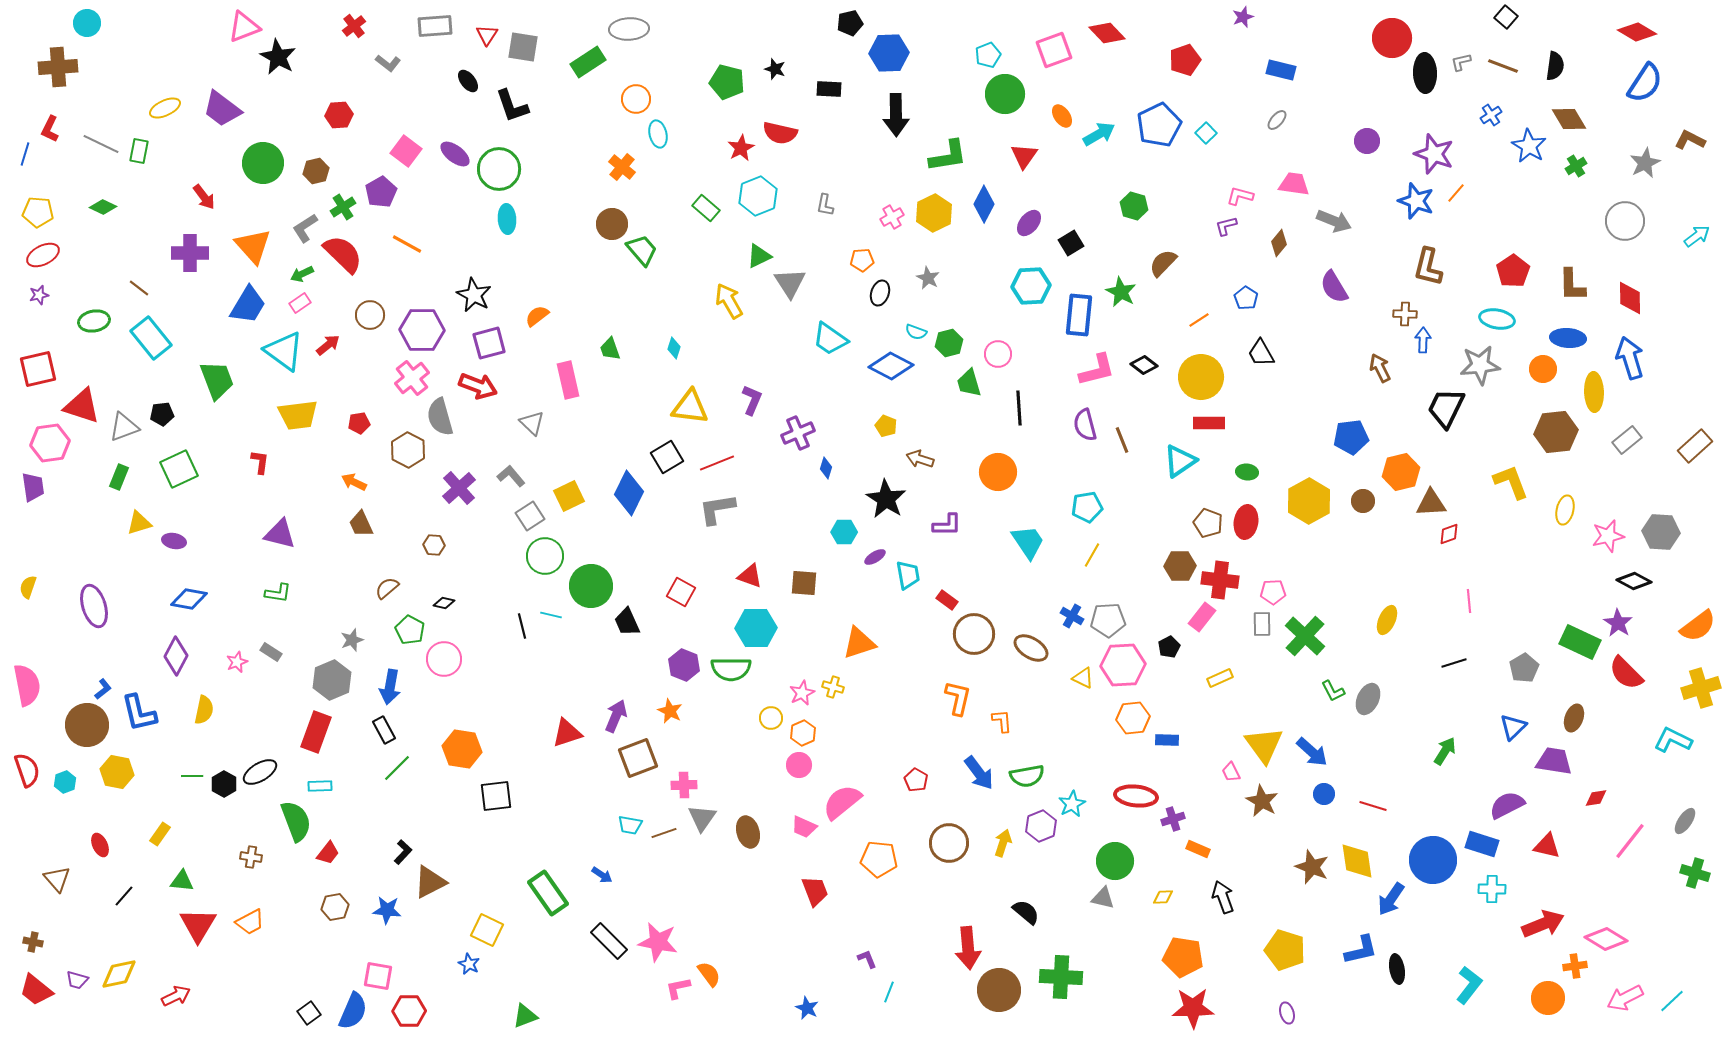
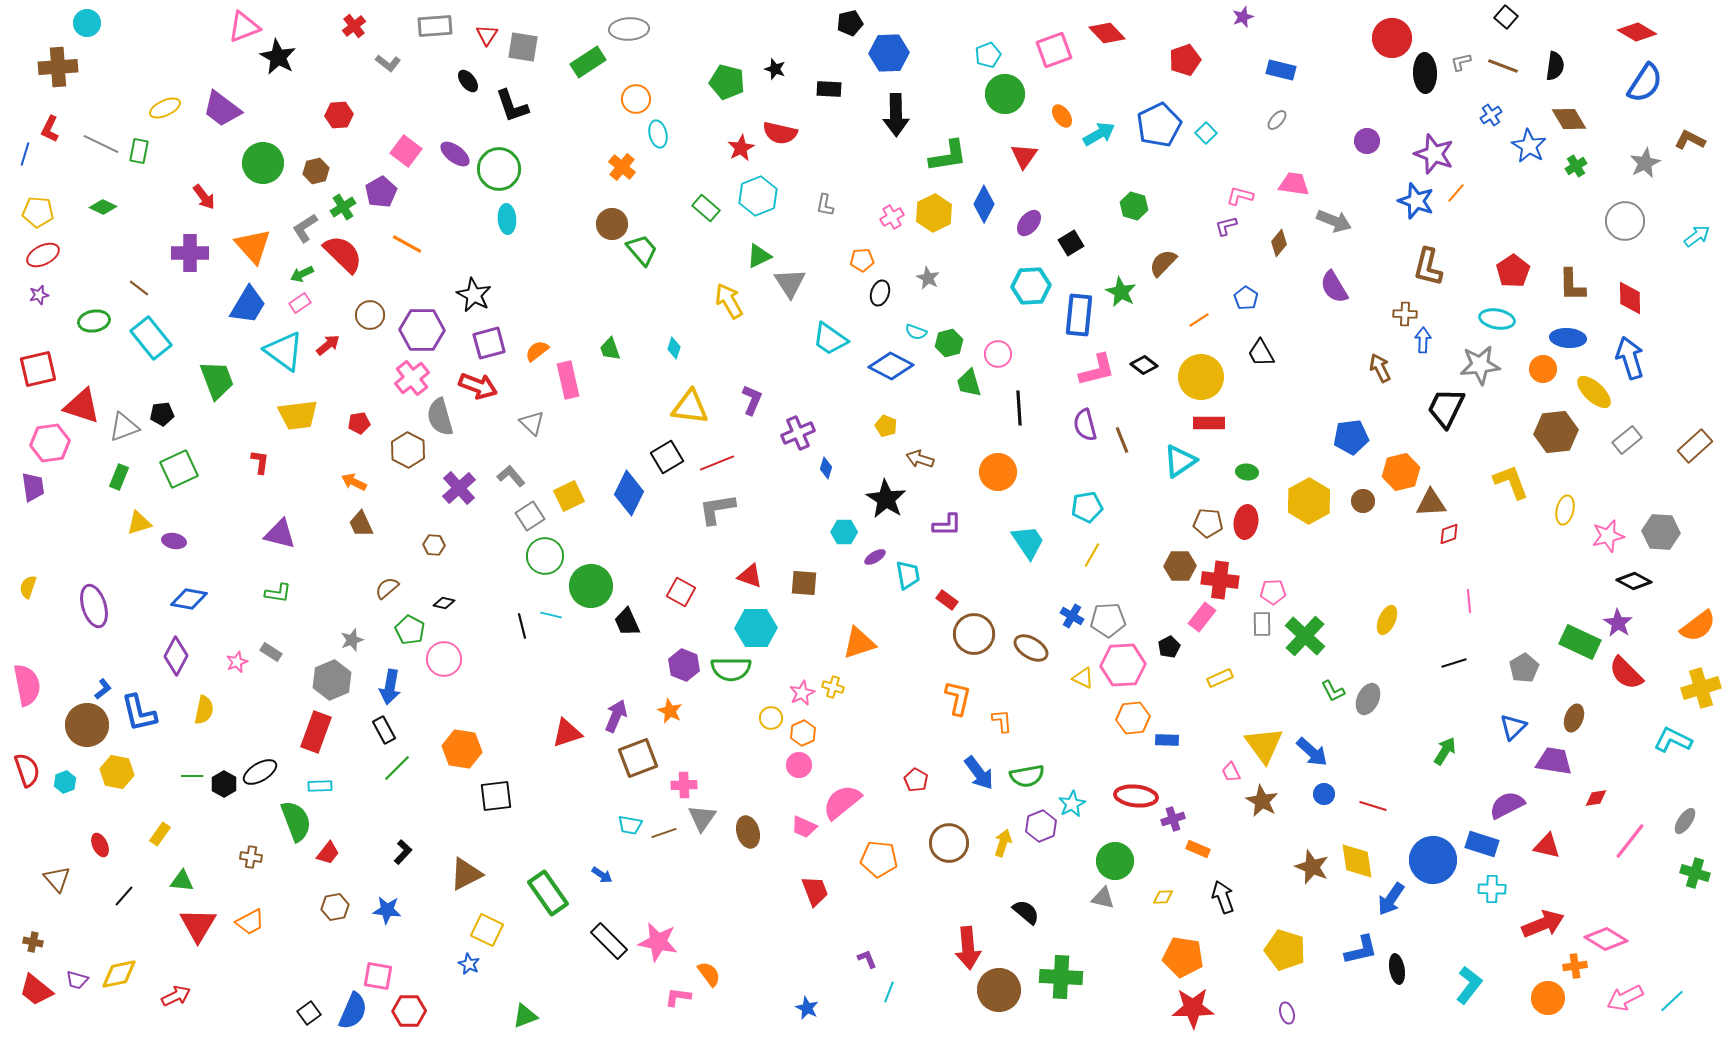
orange semicircle at (537, 316): moved 35 px down
yellow ellipse at (1594, 392): rotated 45 degrees counterclockwise
brown pentagon at (1208, 523): rotated 16 degrees counterclockwise
brown triangle at (430, 882): moved 36 px right, 8 px up
pink L-shape at (678, 988): moved 9 px down; rotated 20 degrees clockwise
